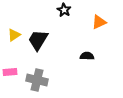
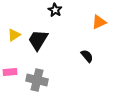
black star: moved 9 px left
black semicircle: rotated 48 degrees clockwise
